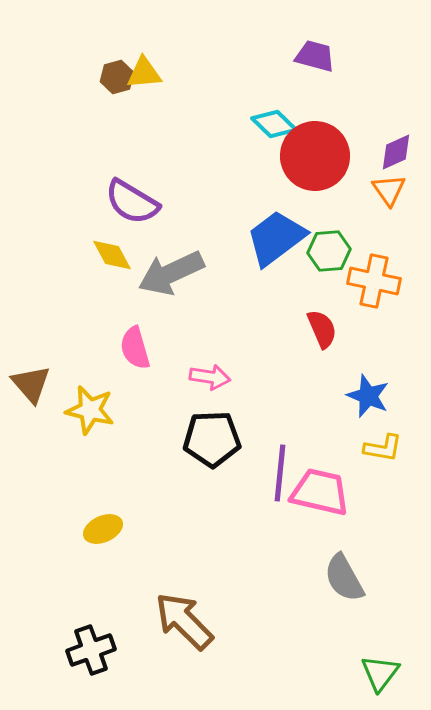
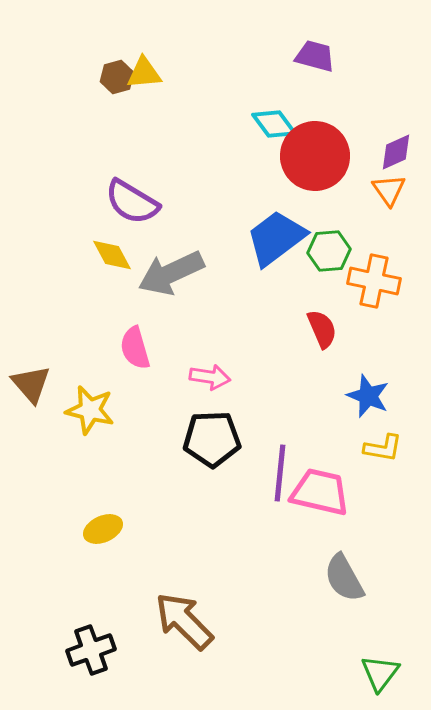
cyan diamond: rotated 9 degrees clockwise
